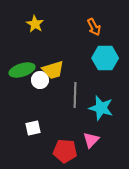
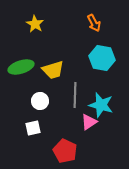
orange arrow: moved 4 px up
cyan hexagon: moved 3 px left; rotated 10 degrees clockwise
green ellipse: moved 1 px left, 3 px up
white circle: moved 21 px down
cyan star: moved 3 px up
pink triangle: moved 2 px left, 18 px up; rotated 12 degrees clockwise
red pentagon: rotated 20 degrees clockwise
